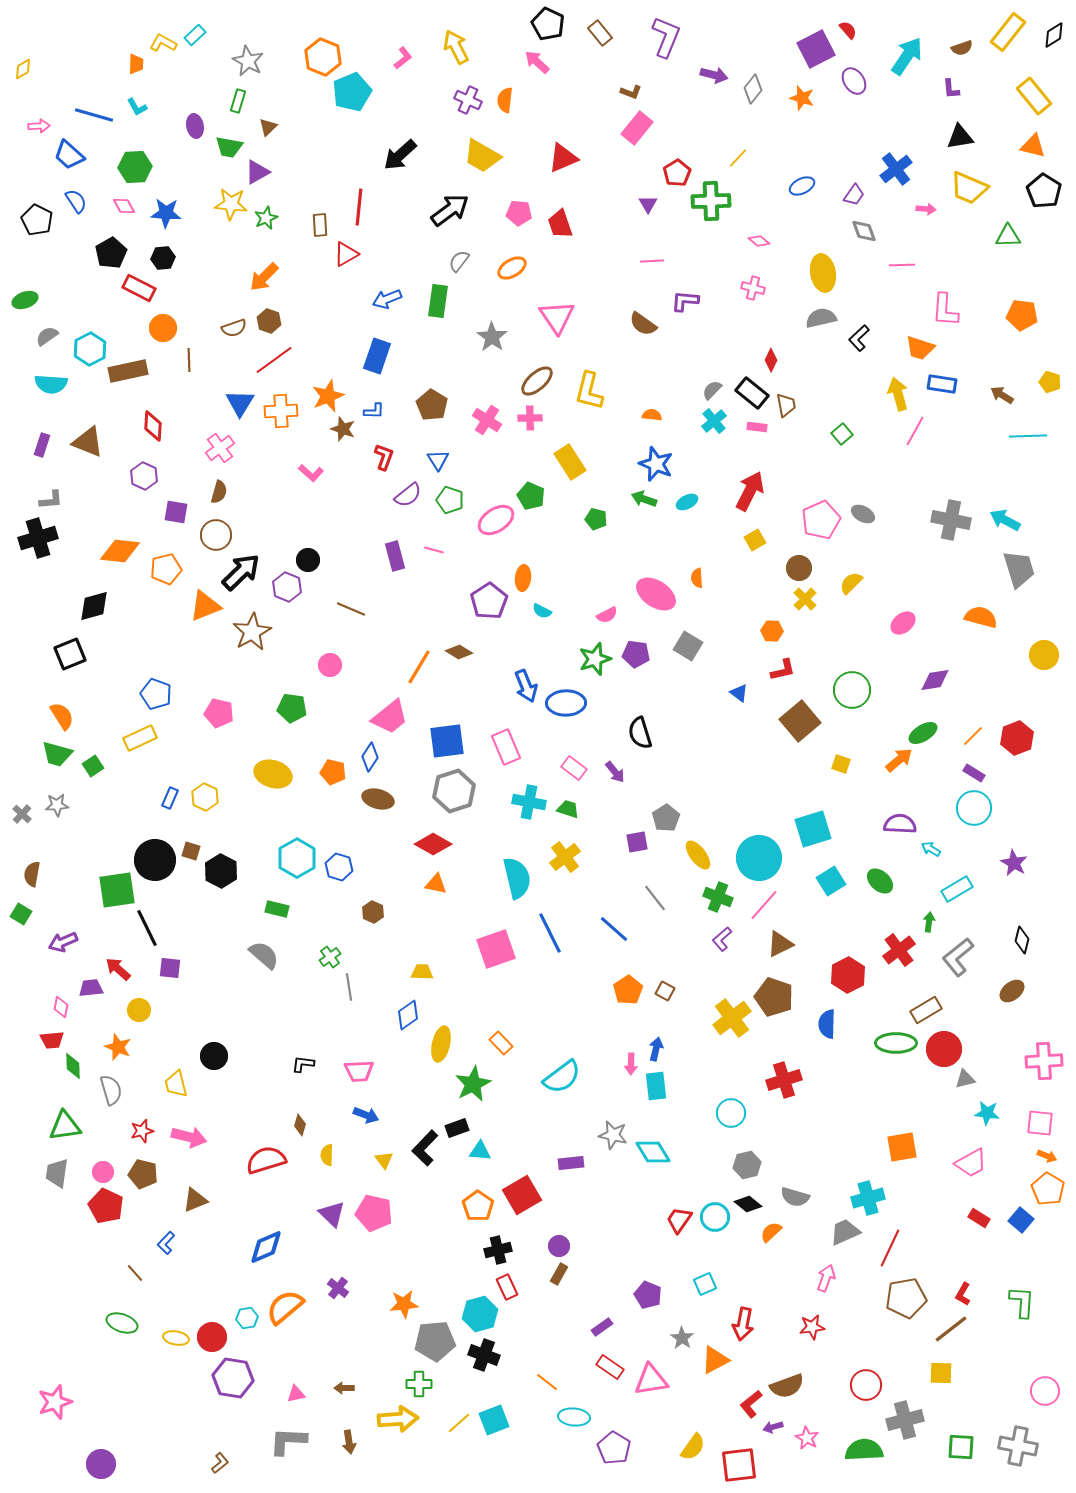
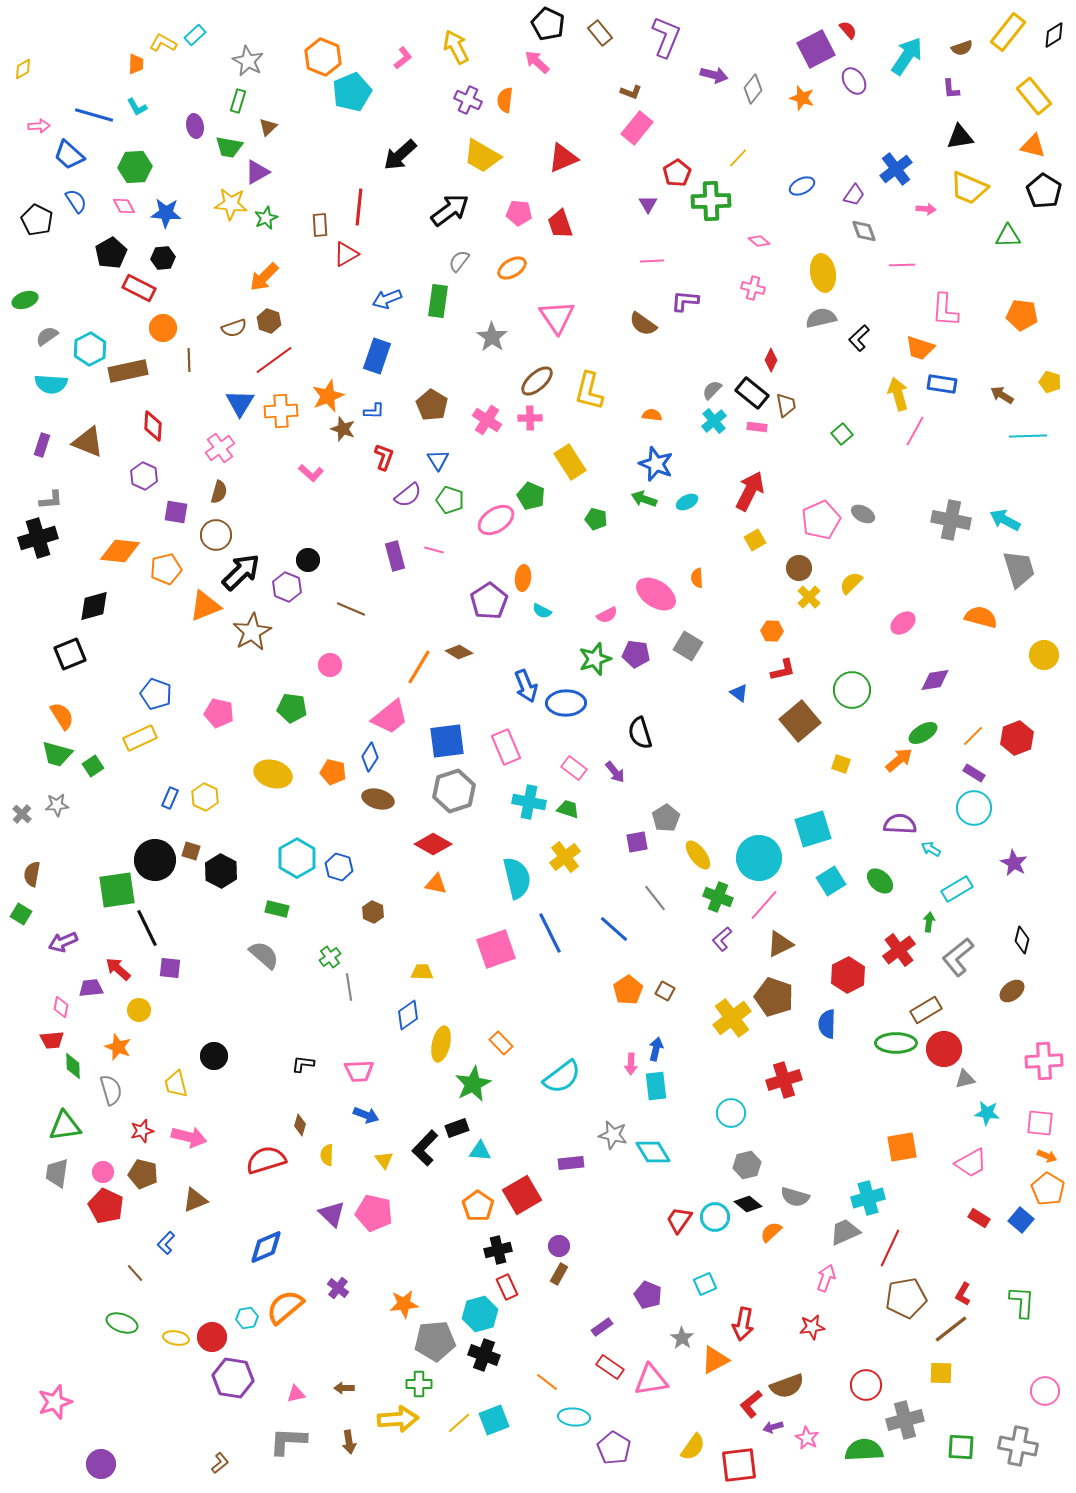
yellow cross at (805, 599): moved 4 px right, 2 px up
